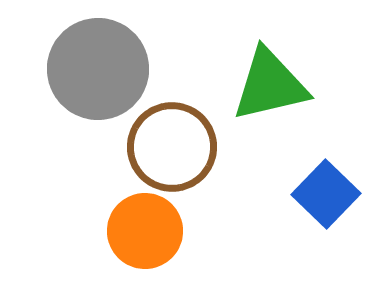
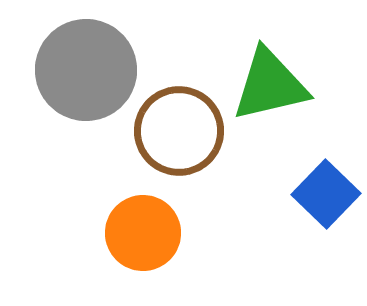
gray circle: moved 12 px left, 1 px down
brown circle: moved 7 px right, 16 px up
orange circle: moved 2 px left, 2 px down
